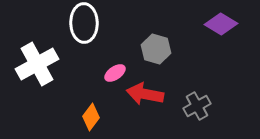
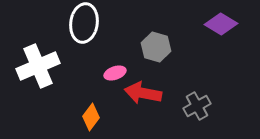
white ellipse: rotated 9 degrees clockwise
gray hexagon: moved 2 px up
white cross: moved 1 px right, 2 px down; rotated 6 degrees clockwise
pink ellipse: rotated 15 degrees clockwise
red arrow: moved 2 px left, 1 px up
